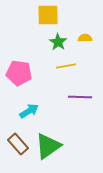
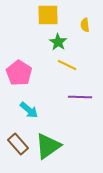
yellow semicircle: moved 13 px up; rotated 96 degrees counterclockwise
yellow line: moved 1 px right, 1 px up; rotated 36 degrees clockwise
pink pentagon: rotated 25 degrees clockwise
cyan arrow: moved 1 px up; rotated 72 degrees clockwise
